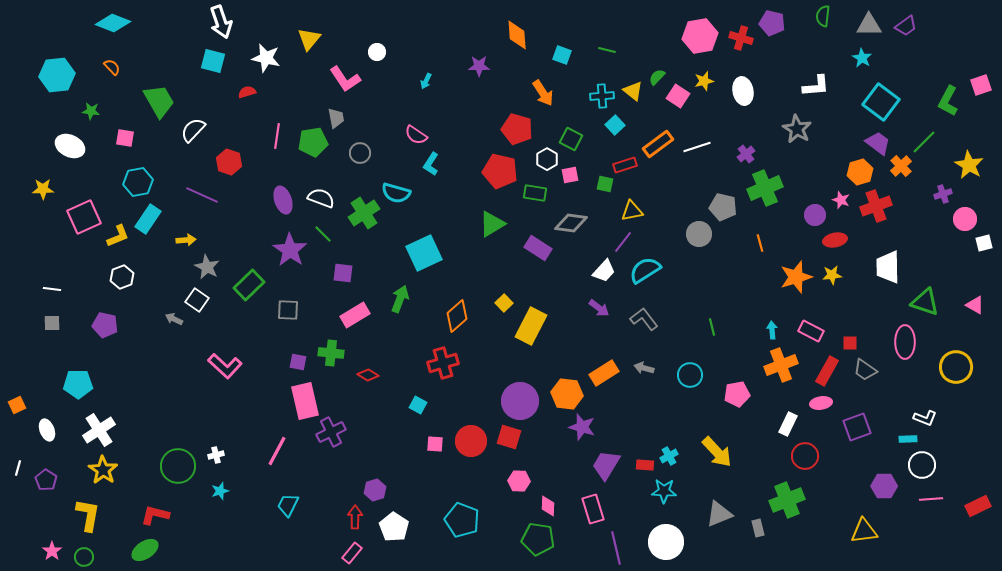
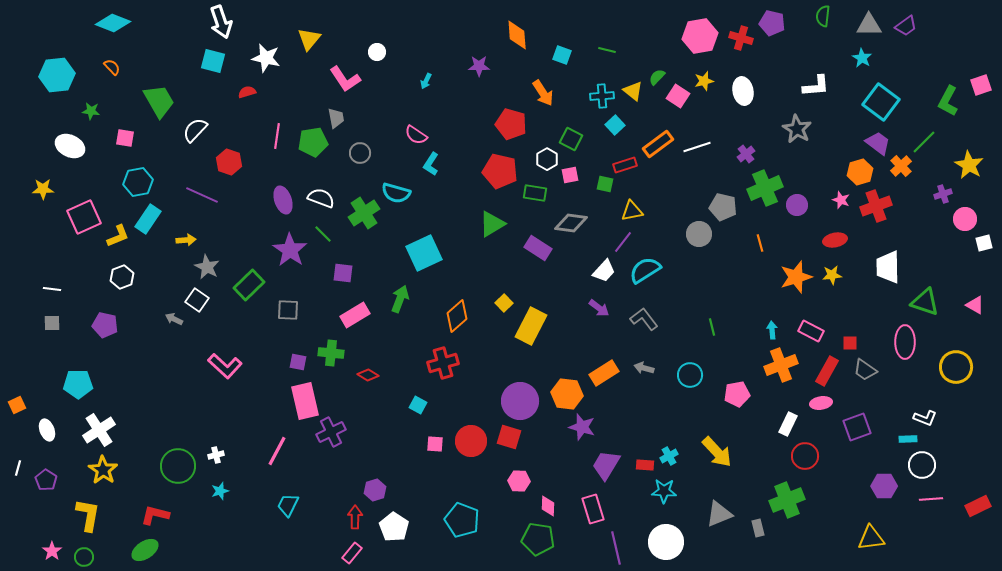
red pentagon at (517, 129): moved 6 px left, 5 px up
white semicircle at (193, 130): moved 2 px right
purple circle at (815, 215): moved 18 px left, 10 px up
yellow triangle at (864, 531): moved 7 px right, 7 px down
